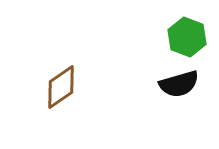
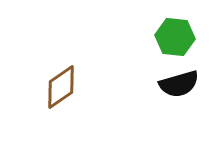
green hexagon: moved 12 px left; rotated 15 degrees counterclockwise
